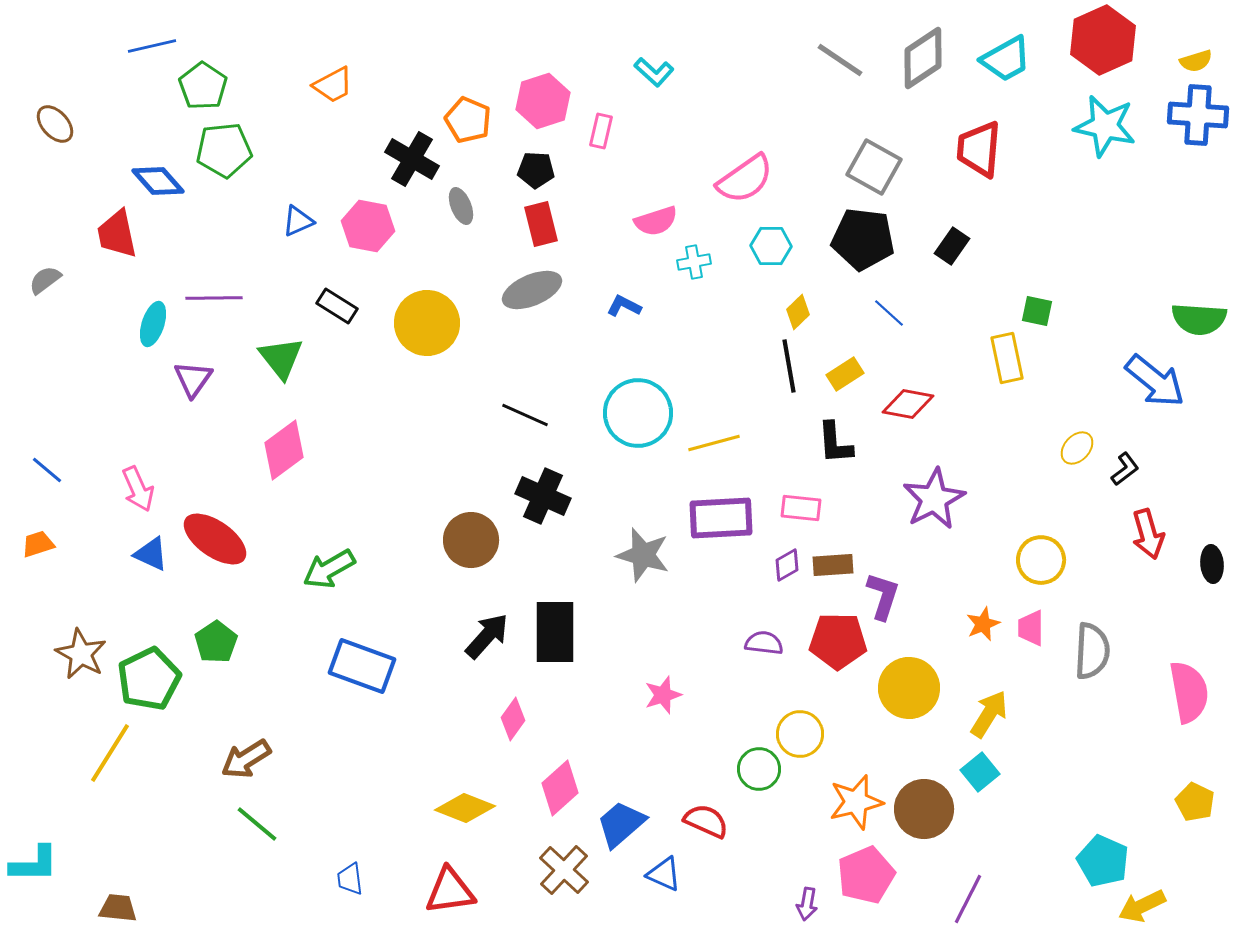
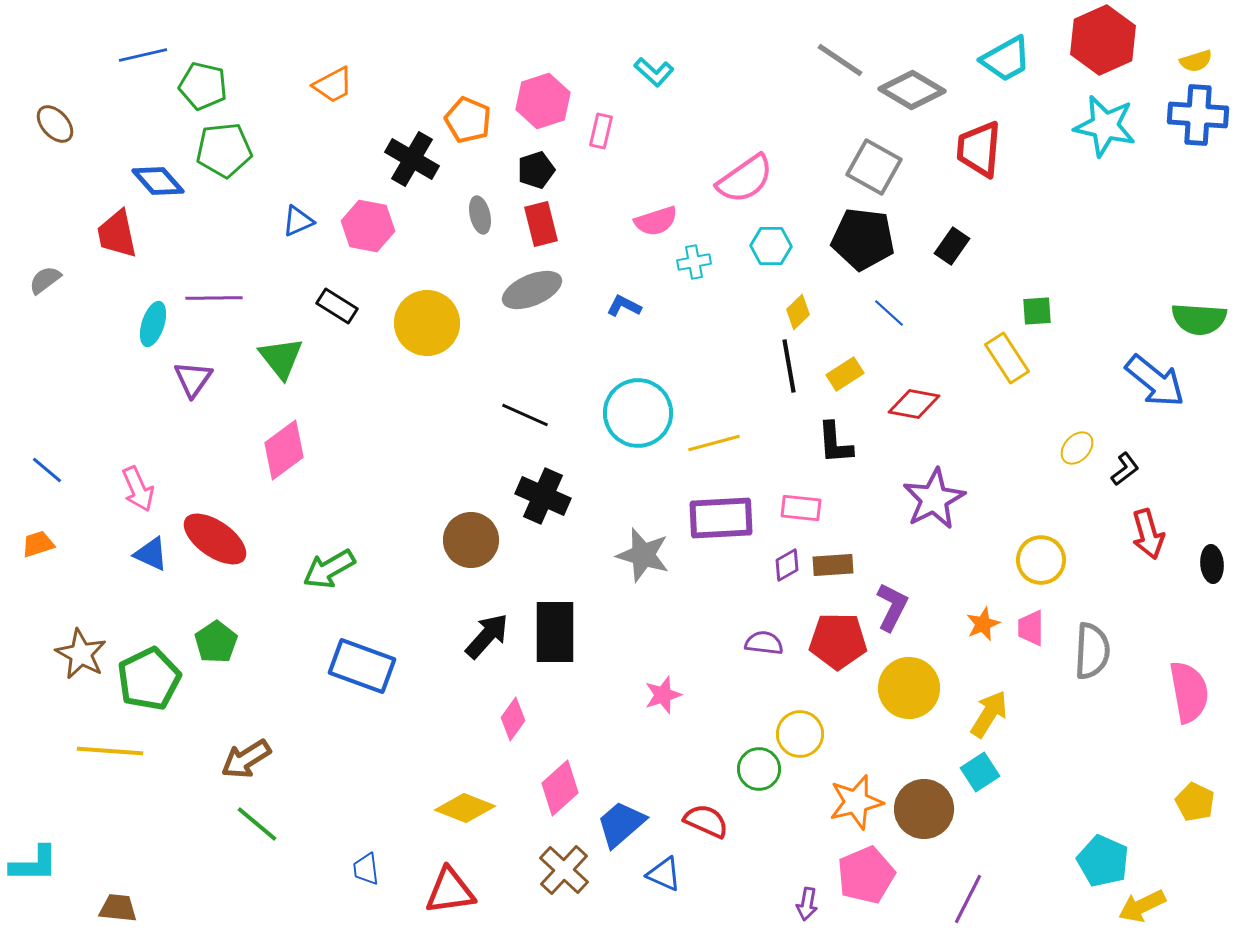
blue line at (152, 46): moved 9 px left, 9 px down
gray diamond at (923, 58): moved 11 px left, 32 px down; rotated 64 degrees clockwise
green pentagon at (203, 86): rotated 21 degrees counterclockwise
black pentagon at (536, 170): rotated 21 degrees counterclockwise
gray ellipse at (461, 206): moved 19 px right, 9 px down; rotated 9 degrees clockwise
green square at (1037, 311): rotated 16 degrees counterclockwise
yellow rectangle at (1007, 358): rotated 21 degrees counterclockwise
red diamond at (908, 404): moved 6 px right
purple L-shape at (883, 596): moved 9 px right, 11 px down; rotated 9 degrees clockwise
yellow line at (110, 753): moved 2 px up; rotated 62 degrees clockwise
cyan square at (980, 772): rotated 6 degrees clockwise
blue trapezoid at (350, 879): moved 16 px right, 10 px up
